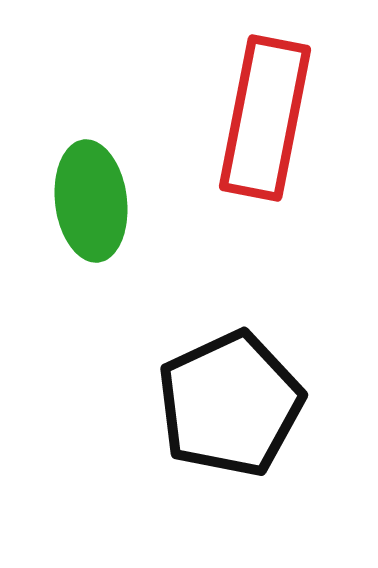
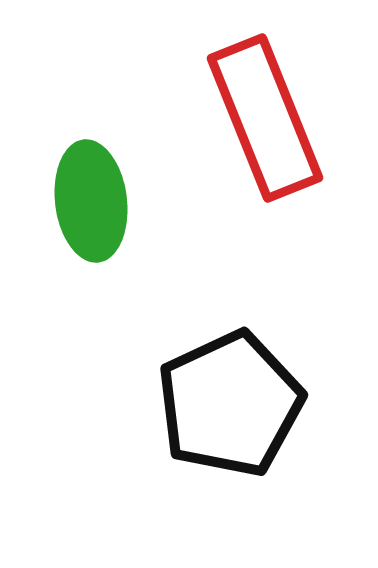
red rectangle: rotated 33 degrees counterclockwise
